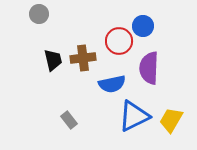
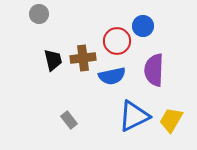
red circle: moved 2 px left
purple semicircle: moved 5 px right, 2 px down
blue semicircle: moved 8 px up
